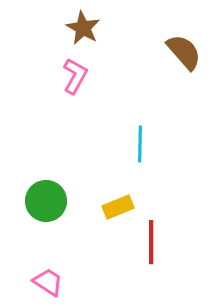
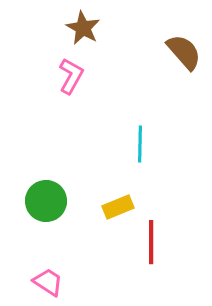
pink L-shape: moved 4 px left
